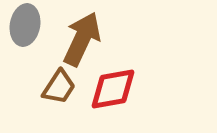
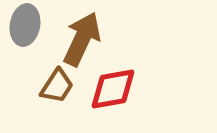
brown trapezoid: moved 2 px left, 1 px up
